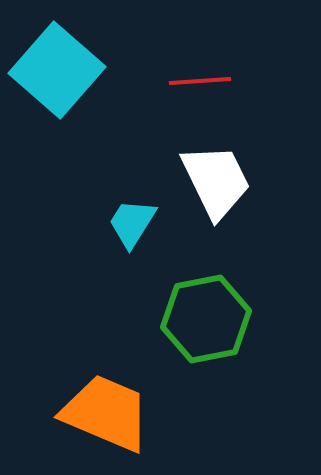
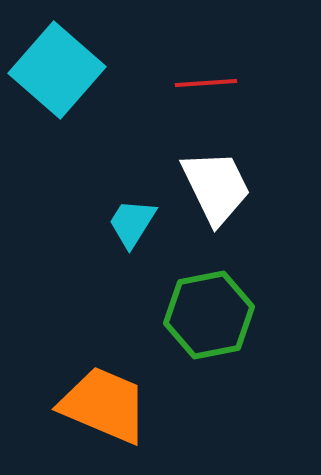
red line: moved 6 px right, 2 px down
white trapezoid: moved 6 px down
green hexagon: moved 3 px right, 4 px up
orange trapezoid: moved 2 px left, 8 px up
